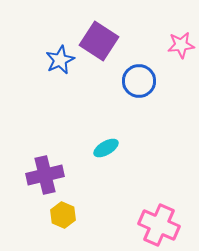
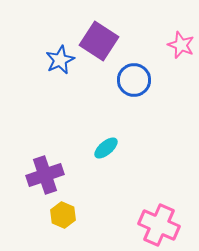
pink star: rotated 28 degrees clockwise
blue circle: moved 5 px left, 1 px up
cyan ellipse: rotated 10 degrees counterclockwise
purple cross: rotated 6 degrees counterclockwise
